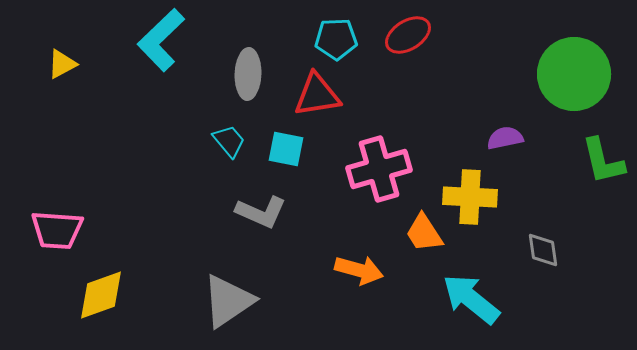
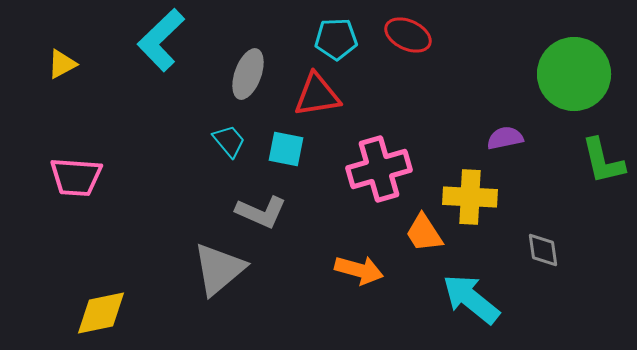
red ellipse: rotated 57 degrees clockwise
gray ellipse: rotated 18 degrees clockwise
pink trapezoid: moved 19 px right, 53 px up
yellow diamond: moved 18 px down; rotated 8 degrees clockwise
gray triangle: moved 9 px left, 32 px up; rotated 6 degrees counterclockwise
